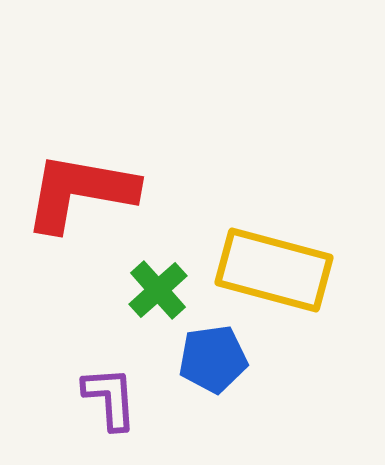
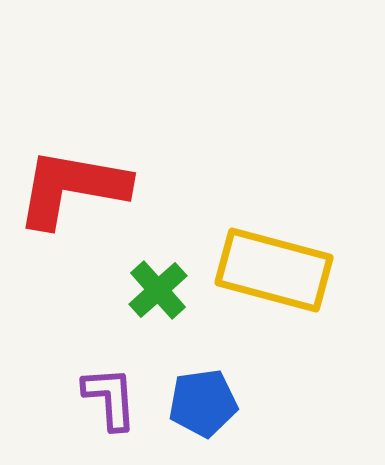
red L-shape: moved 8 px left, 4 px up
blue pentagon: moved 10 px left, 44 px down
